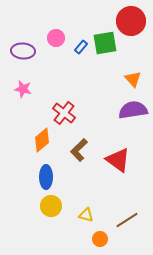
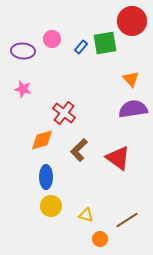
red circle: moved 1 px right
pink circle: moved 4 px left, 1 px down
orange triangle: moved 2 px left
purple semicircle: moved 1 px up
orange diamond: rotated 25 degrees clockwise
red triangle: moved 2 px up
